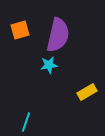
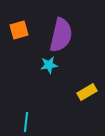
orange square: moved 1 px left
purple semicircle: moved 3 px right
cyan line: rotated 12 degrees counterclockwise
